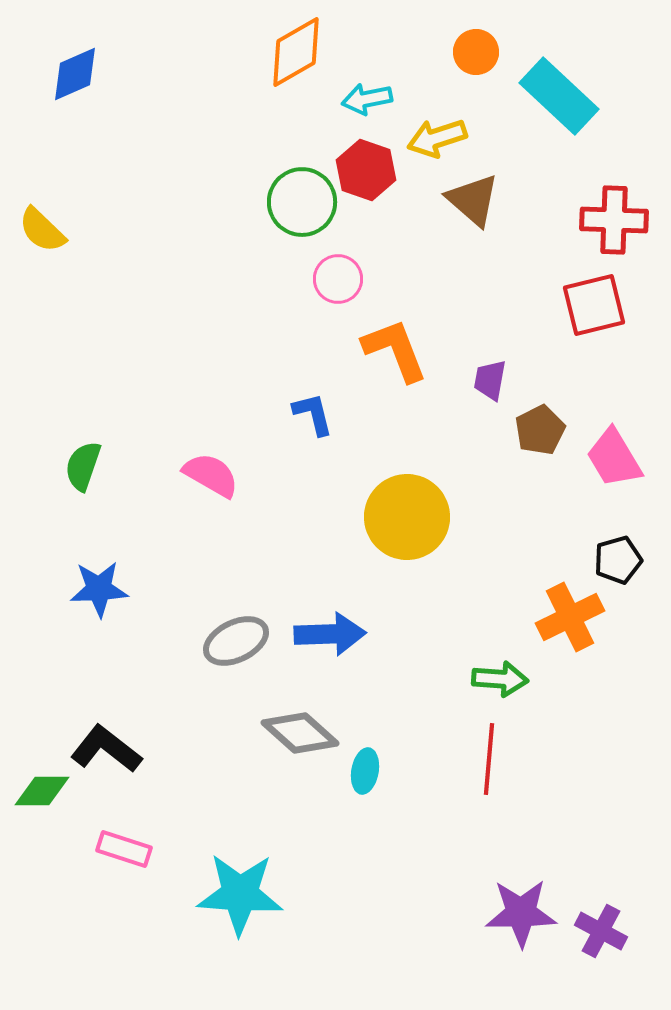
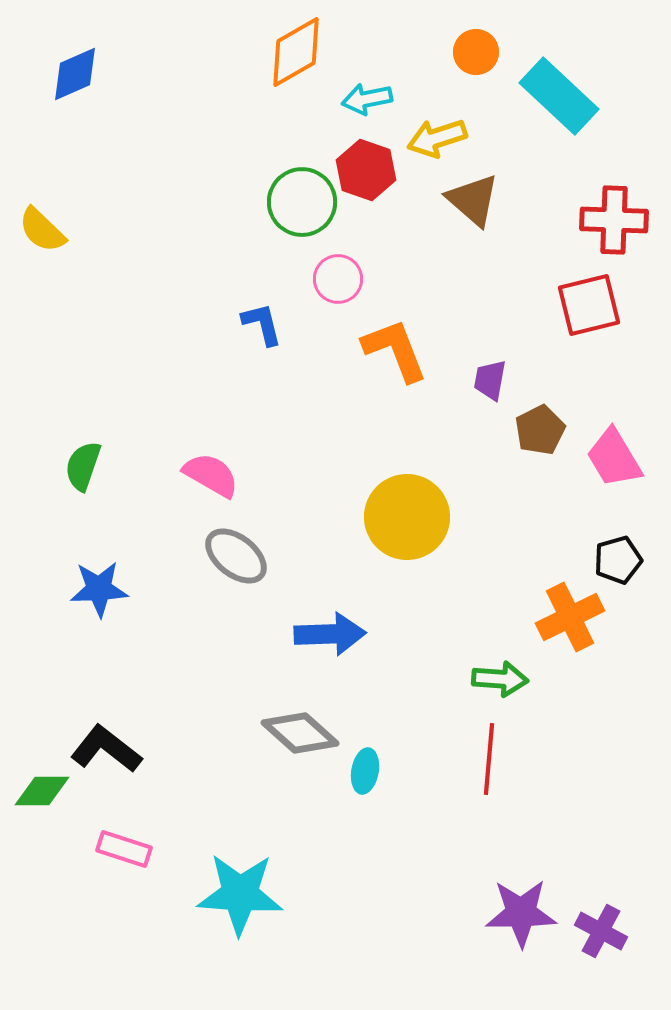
red square: moved 5 px left
blue L-shape: moved 51 px left, 90 px up
gray ellipse: moved 85 px up; rotated 64 degrees clockwise
